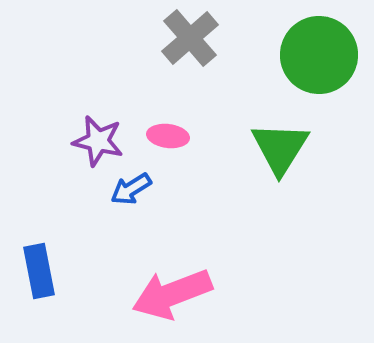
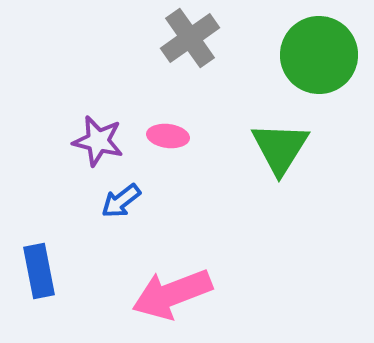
gray cross: rotated 6 degrees clockwise
blue arrow: moved 10 px left, 12 px down; rotated 6 degrees counterclockwise
